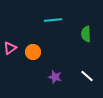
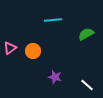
green semicircle: rotated 63 degrees clockwise
orange circle: moved 1 px up
white line: moved 9 px down
